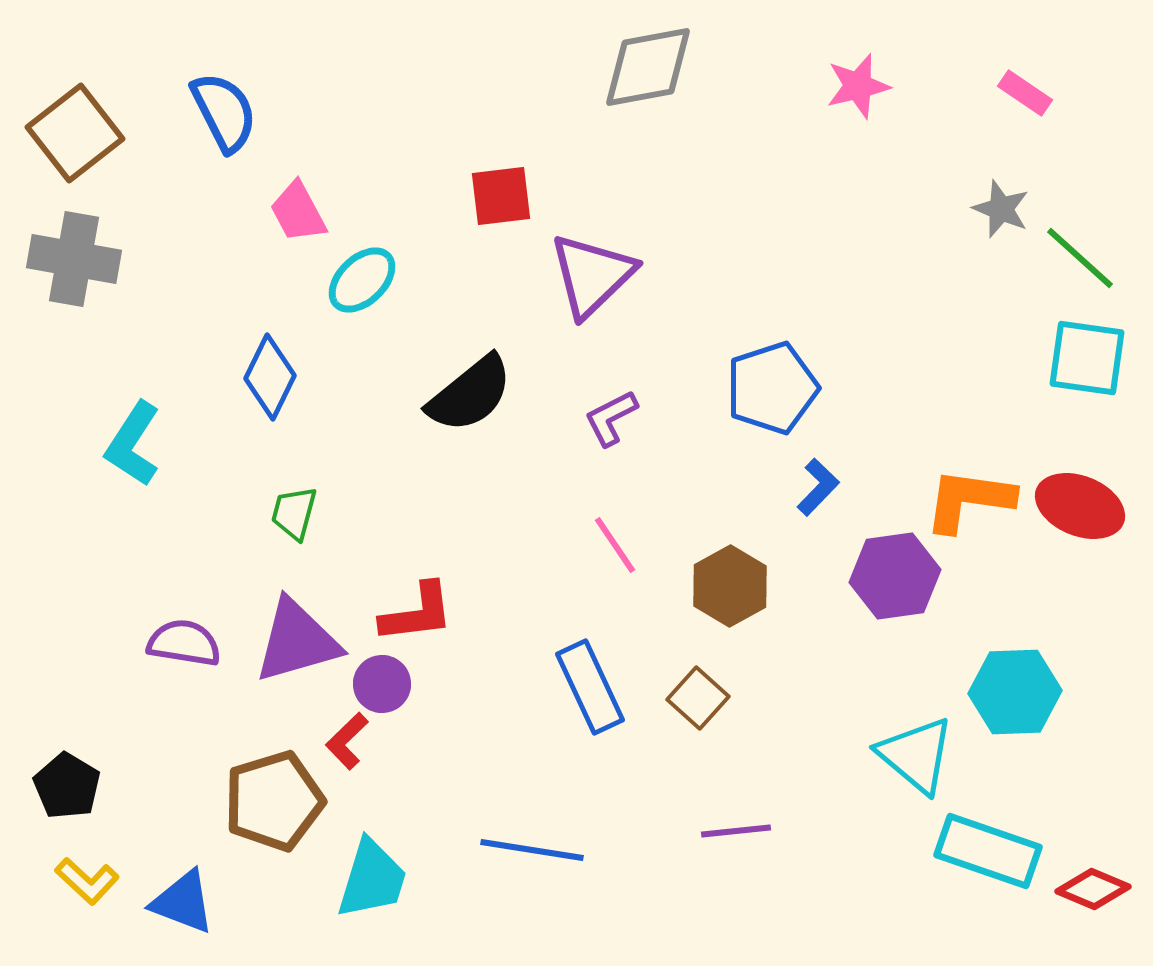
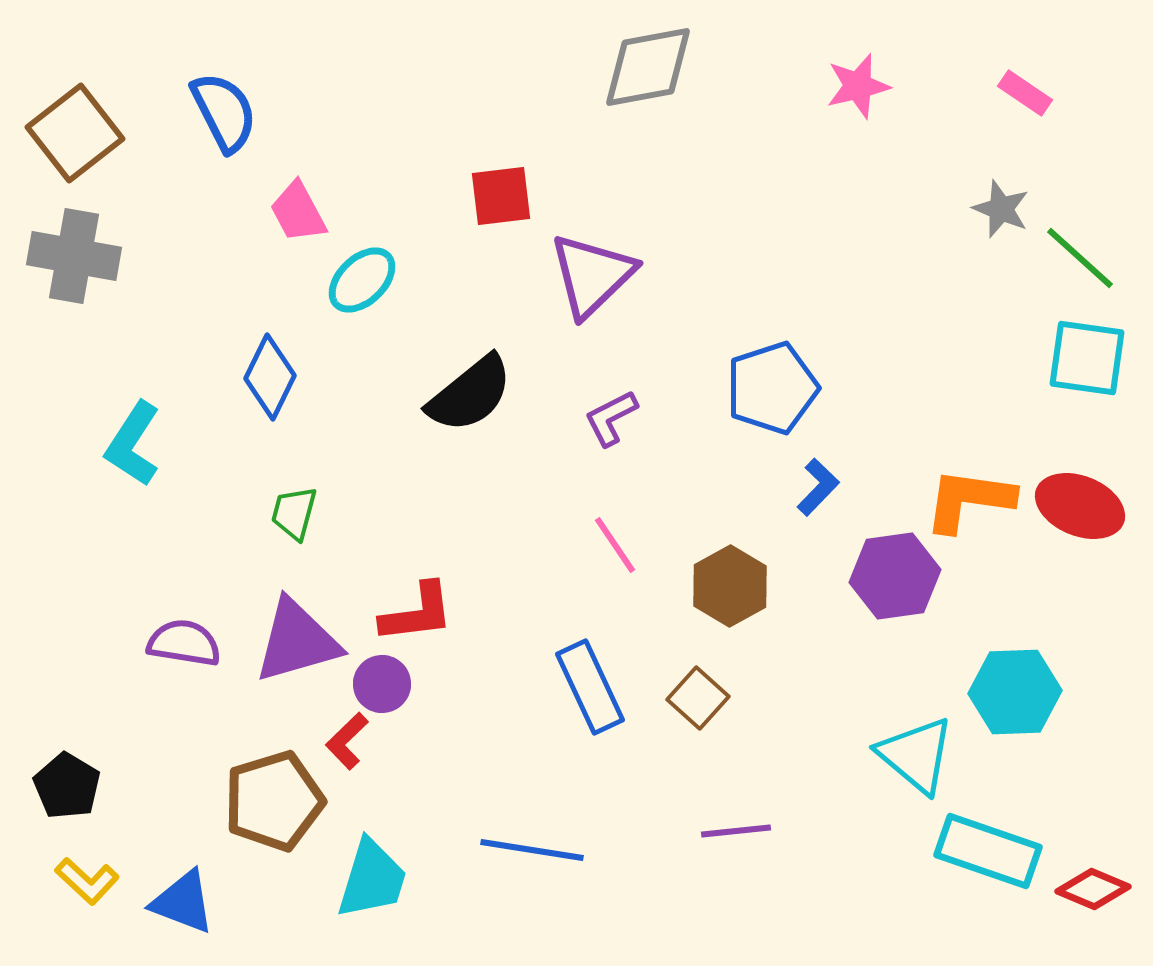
gray cross at (74, 259): moved 3 px up
